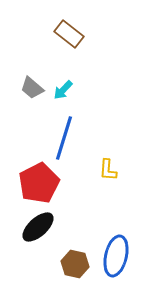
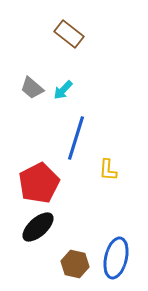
blue line: moved 12 px right
blue ellipse: moved 2 px down
